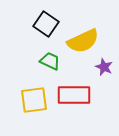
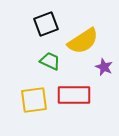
black square: rotated 35 degrees clockwise
yellow semicircle: rotated 8 degrees counterclockwise
